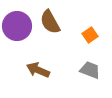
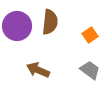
brown semicircle: rotated 145 degrees counterclockwise
gray trapezoid: rotated 15 degrees clockwise
